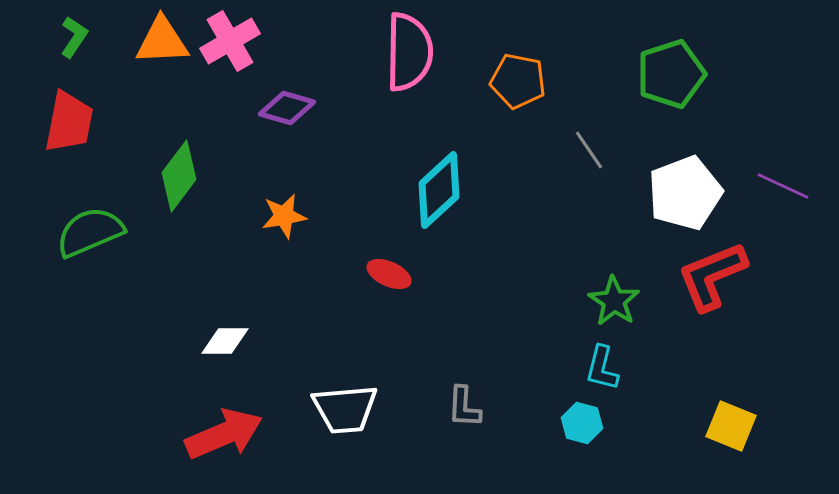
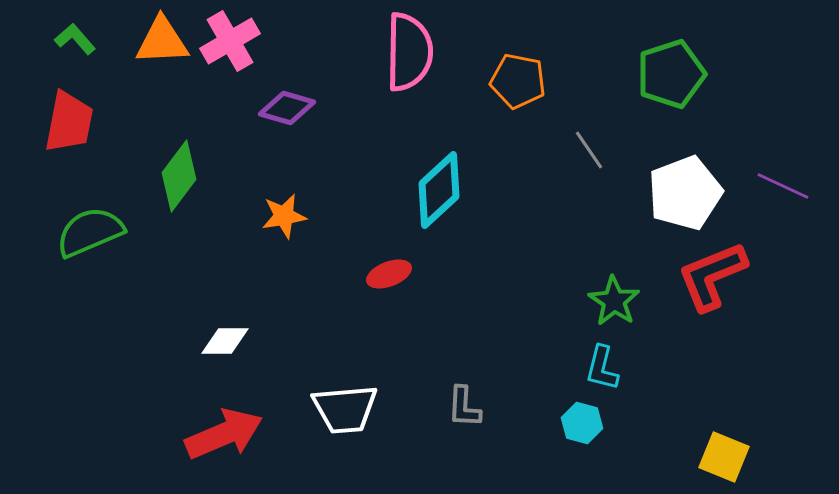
green L-shape: moved 1 px right, 2 px down; rotated 75 degrees counterclockwise
red ellipse: rotated 45 degrees counterclockwise
yellow square: moved 7 px left, 31 px down
